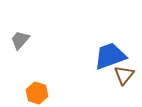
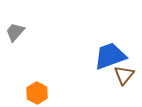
gray trapezoid: moved 5 px left, 8 px up
orange hexagon: rotated 10 degrees clockwise
